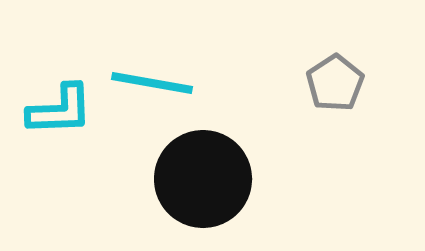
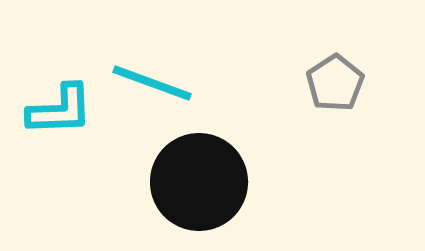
cyan line: rotated 10 degrees clockwise
black circle: moved 4 px left, 3 px down
